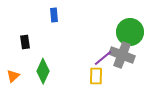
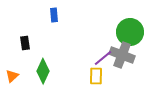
black rectangle: moved 1 px down
orange triangle: moved 1 px left
